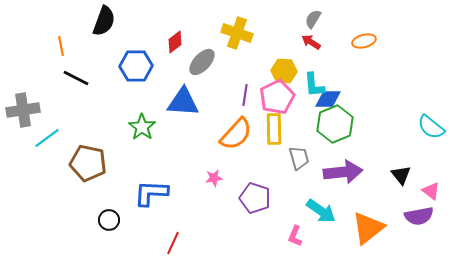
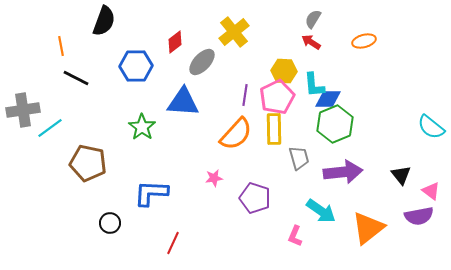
yellow cross: moved 3 px left, 1 px up; rotated 32 degrees clockwise
cyan line: moved 3 px right, 10 px up
black circle: moved 1 px right, 3 px down
